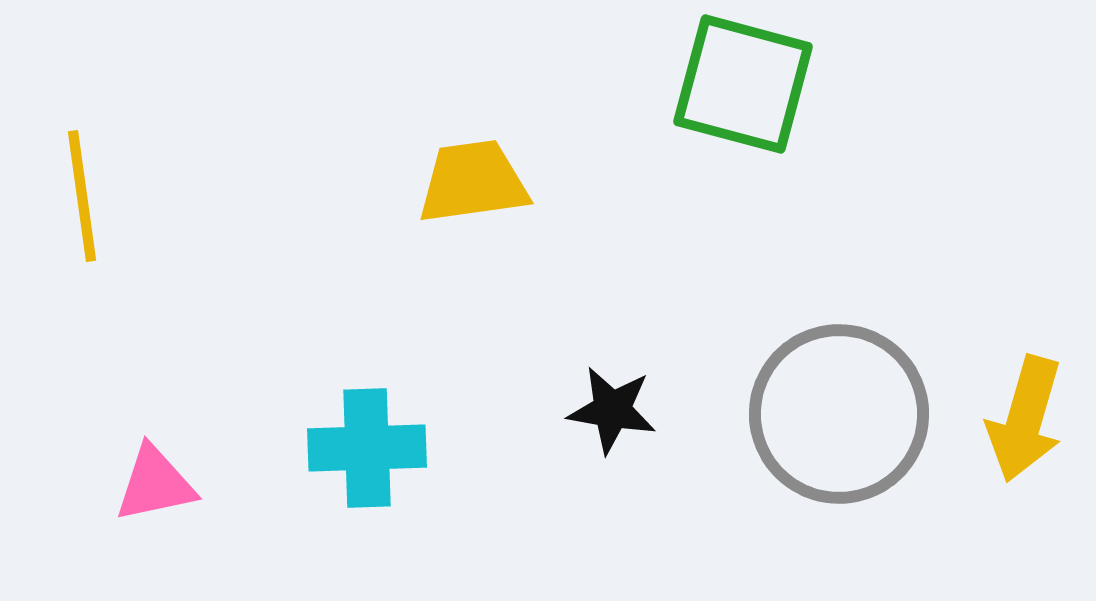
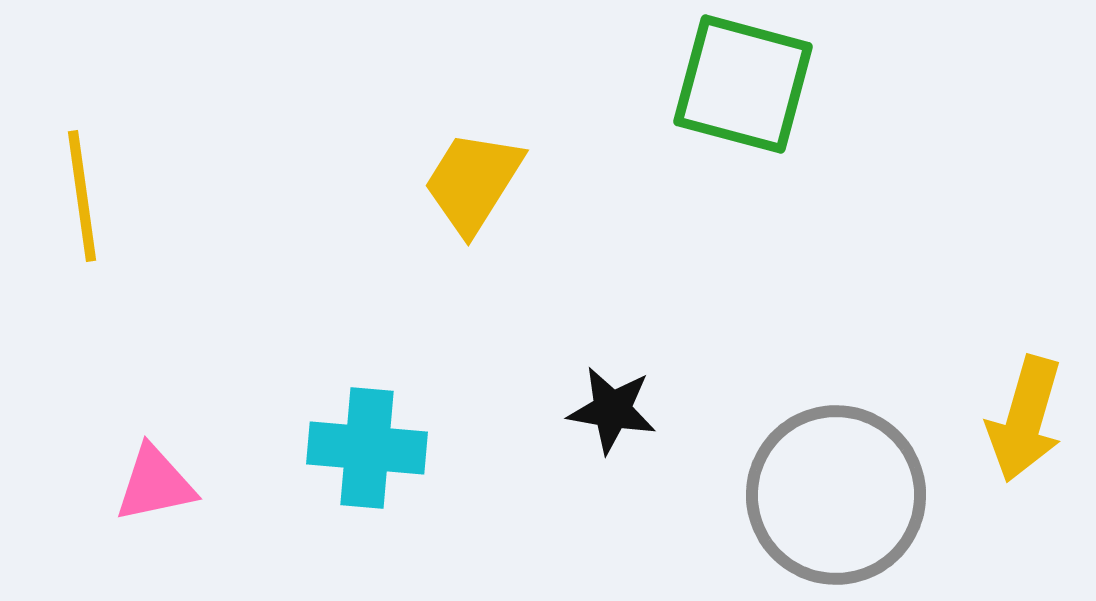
yellow trapezoid: rotated 50 degrees counterclockwise
gray circle: moved 3 px left, 81 px down
cyan cross: rotated 7 degrees clockwise
